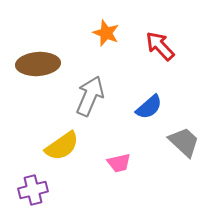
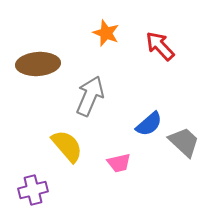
blue semicircle: moved 17 px down
yellow semicircle: moved 5 px right; rotated 96 degrees counterclockwise
